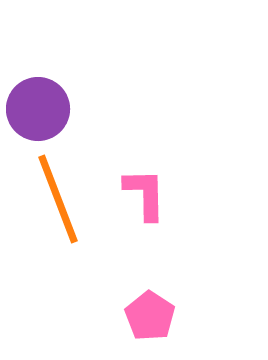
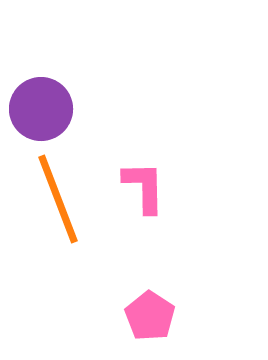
purple circle: moved 3 px right
pink L-shape: moved 1 px left, 7 px up
